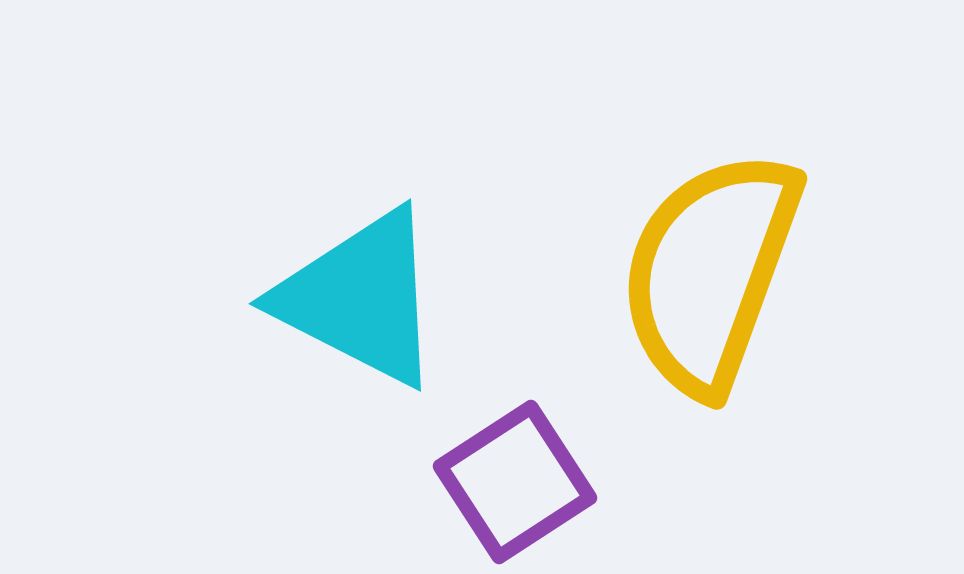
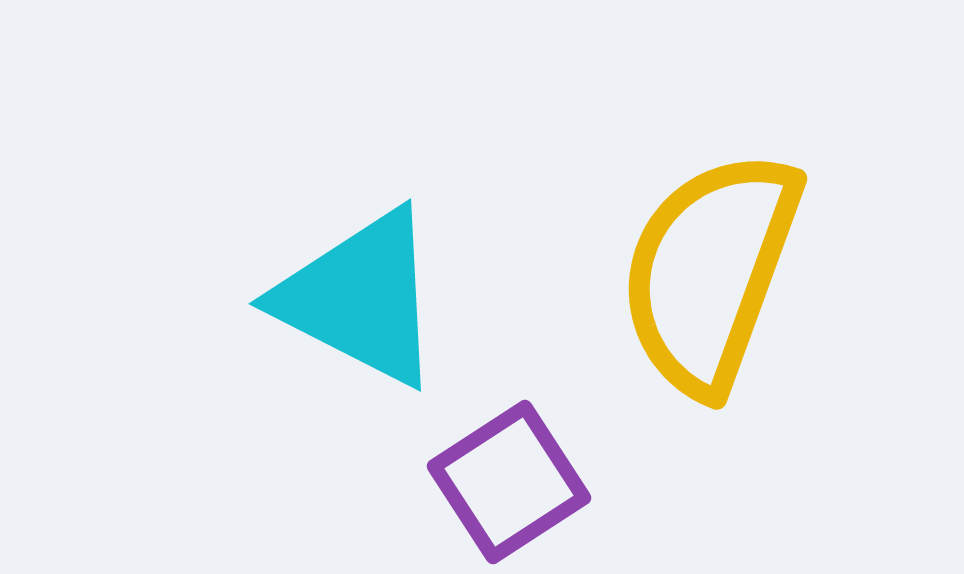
purple square: moved 6 px left
